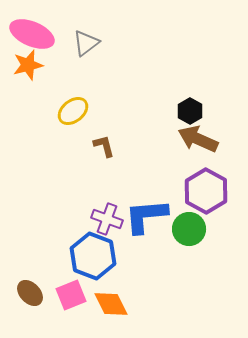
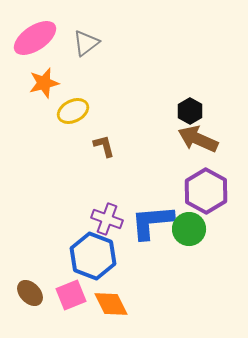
pink ellipse: moved 3 px right, 4 px down; rotated 57 degrees counterclockwise
orange star: moved 16 px right, 18 px down
yellow ellipse: rotated 12 degrees clockwise
blue L-shape: moved 6 px right, 6 px down
